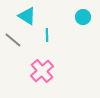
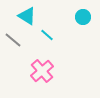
cyan line: rotated 48 degrees counterclockwise
